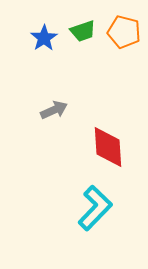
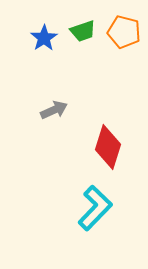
red diamond: rotated 21 degrees clockwise
